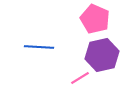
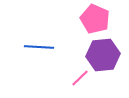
purple hexagon: moved 1 px right; rotated 8 degrees clockwise
pink line: rotated 12 degrees counterclockwise
